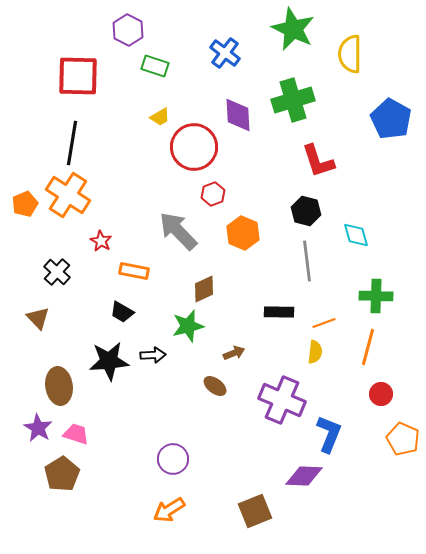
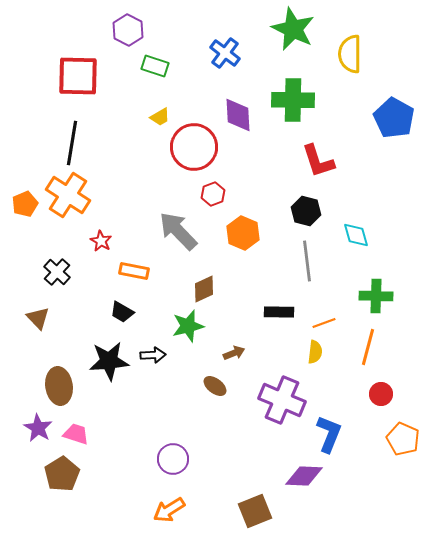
green cross at (293, 100): rotated 18 degrees clockwise
blue pentagon at (391, 119): moved 3 px right, 1 px up
